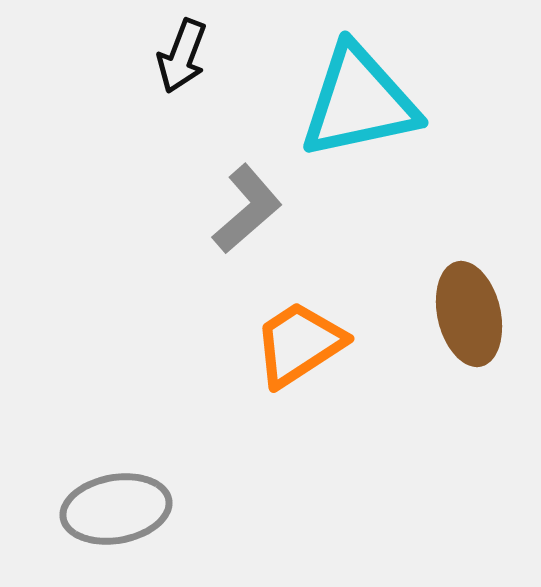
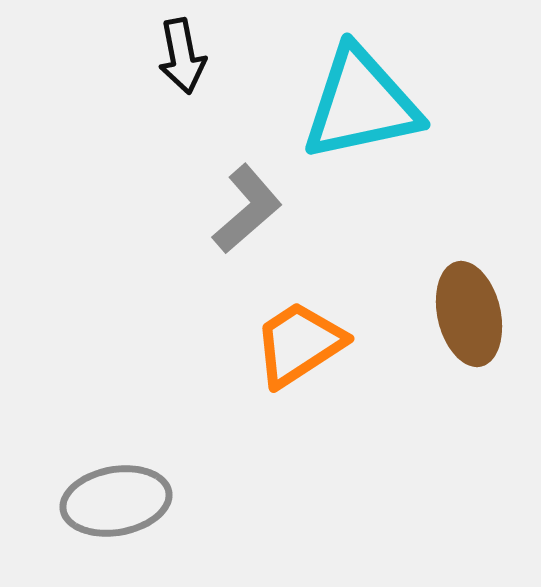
black arrow: rotated 32 degrees counterclockwise
cyan triangle: moved 2 px right, 2 px down
gray ellipse: moved 8 px up
